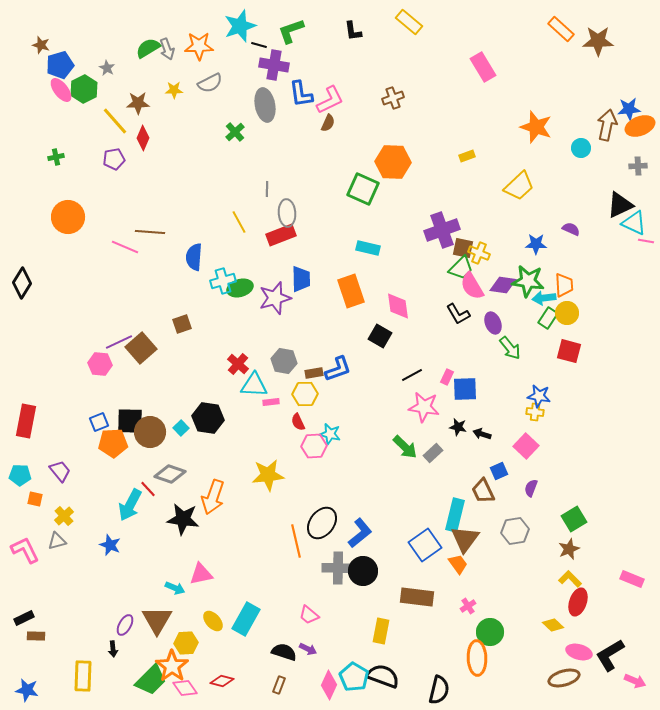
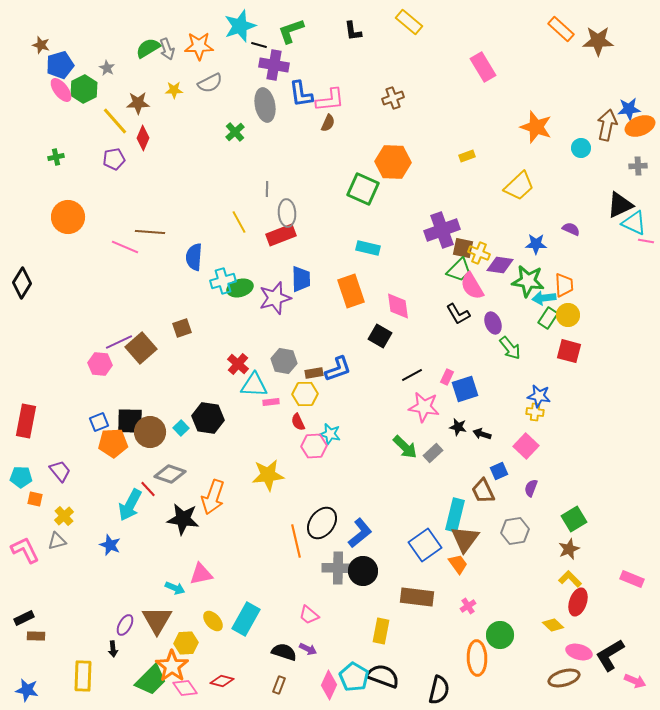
pink L-shape at (330, 100): rotated 20 degrees clockwise
green trapezoid at (461, 268): moved 2 px left, 2 px down
purple diamond at (503, 285): moved 3 px left, 20 px up
yellow circle at (567, 313): moved 1 px right, 2 px down
brown square at (182, 324): moved 4 px down
blue square at (465, 389): rotated 16 degrees counterclockwise
cyan pentagon at (20, 475): moved 1 px right, 2 px down
green circle at (490, 632): moved 10 px right, 3 px down
